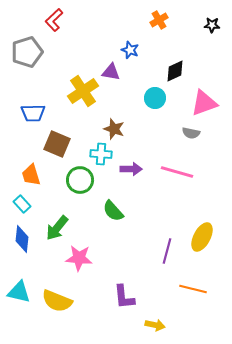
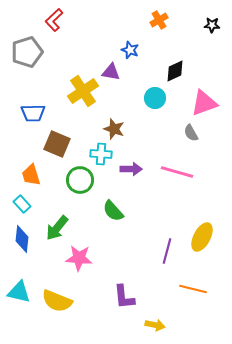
gray semicircle: rotated 48 degrees clockwise
